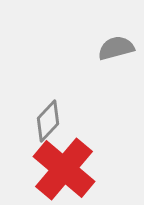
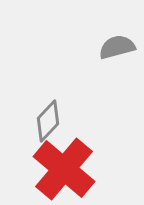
gray semicircle: moved 1 px right, 1 px up
